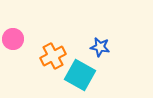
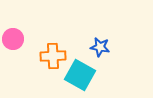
orange cross: rotated 25 degrees clockwise
